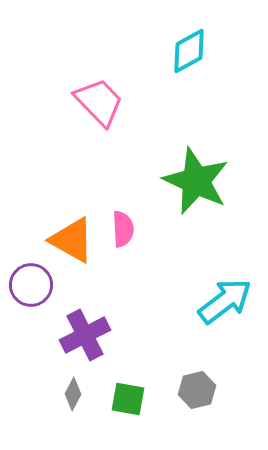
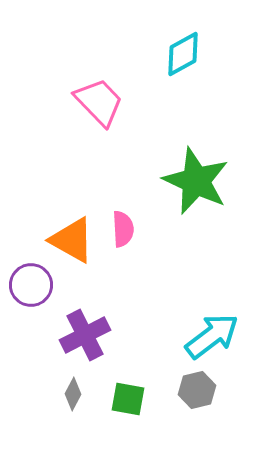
cyan diamond: moved 6 px left, 3 px down
cyan arrow: moved 13 px left, 35 px down
